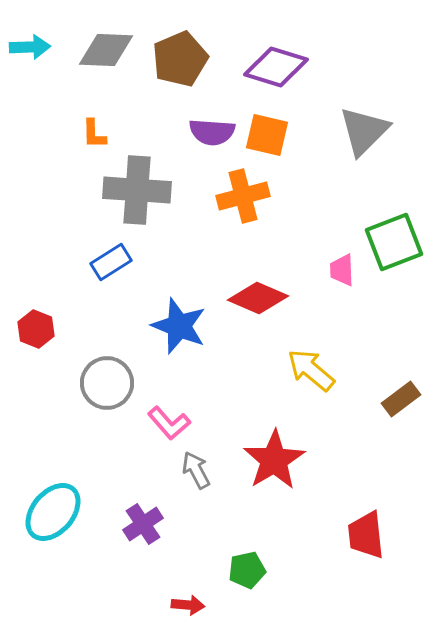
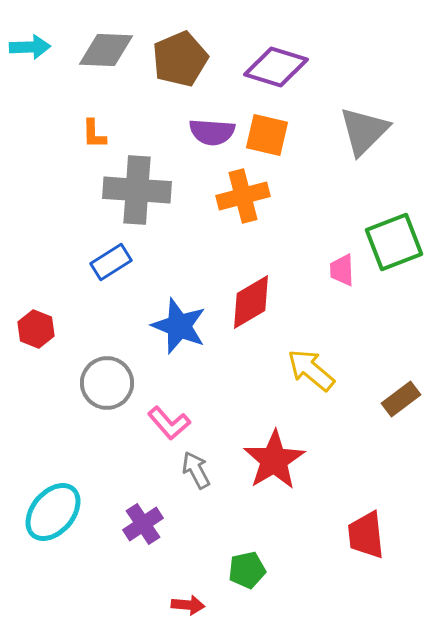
red diamond: moved 7 px left, 4 px down; rotated 54 degrees counterclockwise
